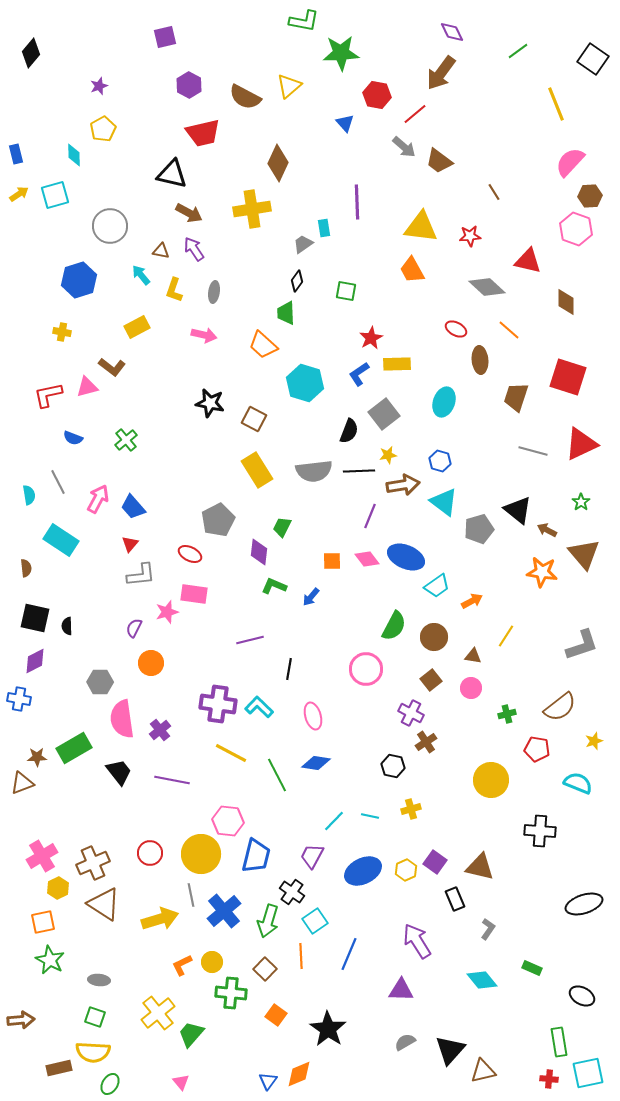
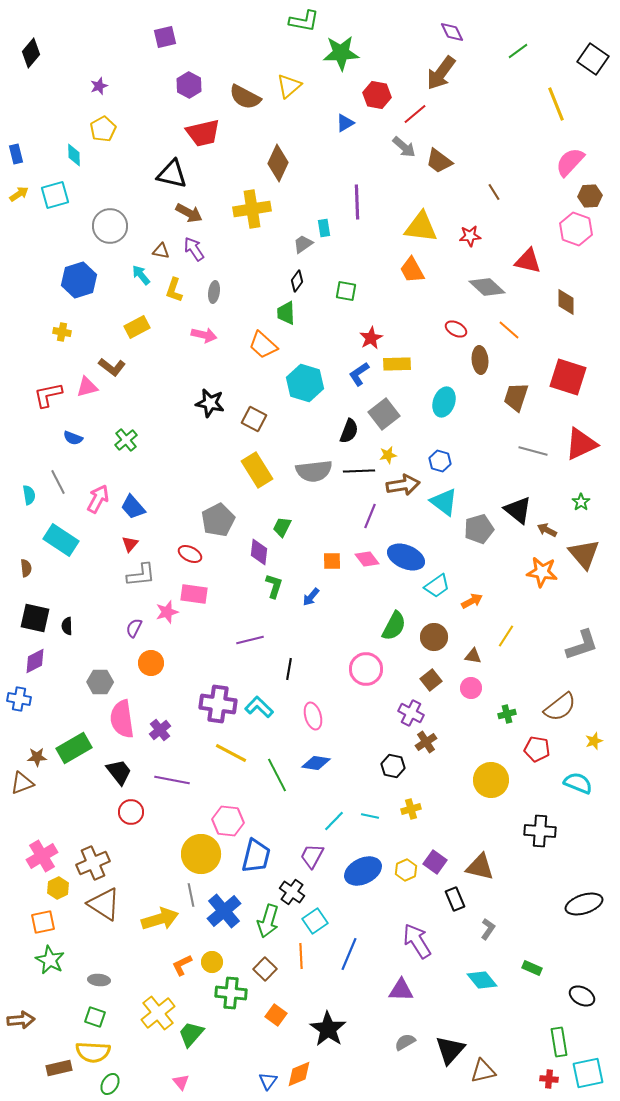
blue triangle at (345, 123): rotated 42 degrees clockwise
green L-shape at (274, 586): rotated 85 degrees clockwise
red circle at (150, 853): moved 19 px left, 41 px up
